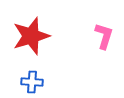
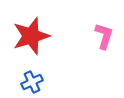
blue cross: rotated 30 degrees counterclockwise
